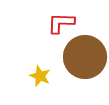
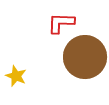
yellow star: moved 24 px left
